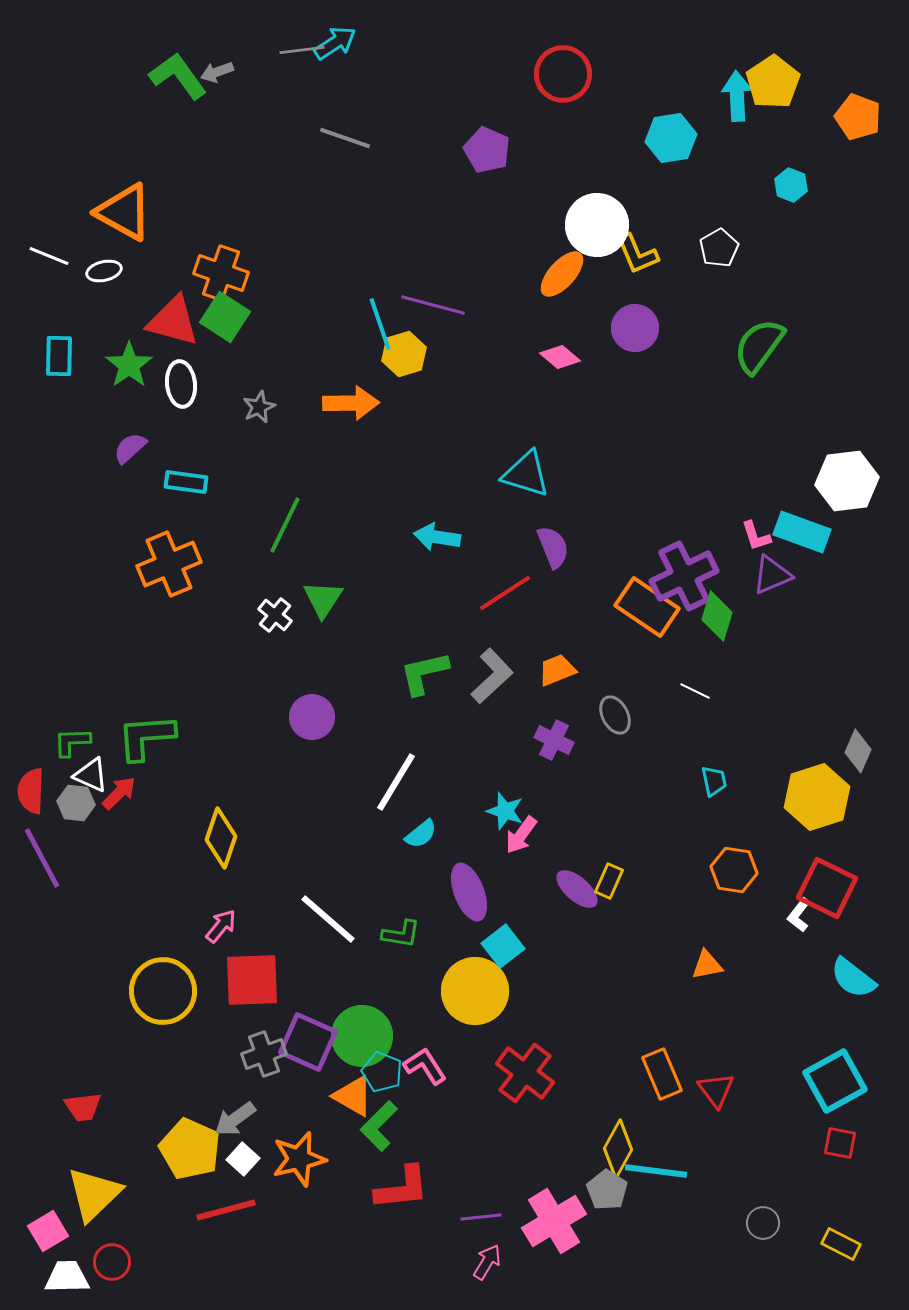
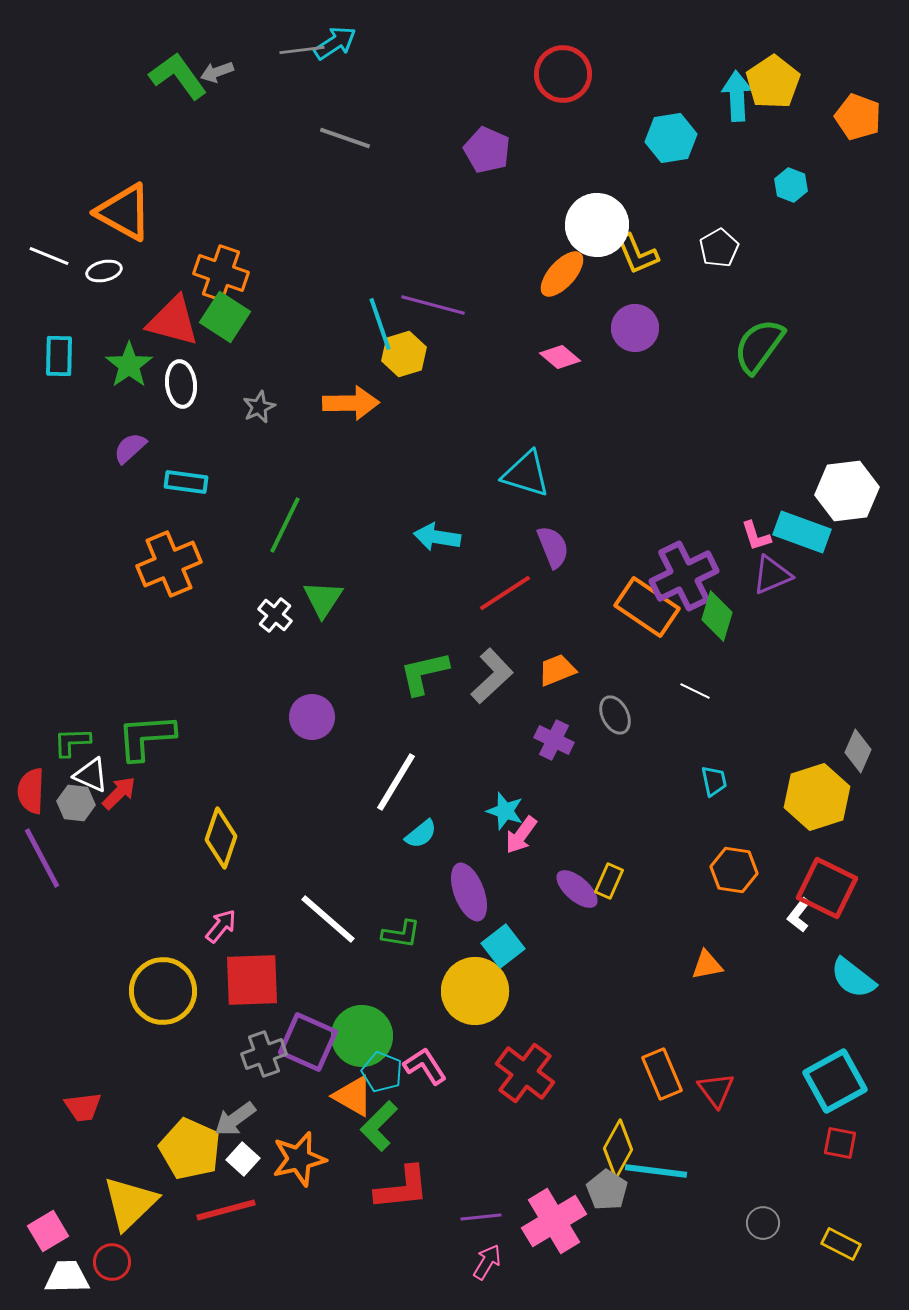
white hexagon at (847, 481): moved 10 px down
yellow triangle at (94, 1194): moved 36 px right, 9 px down
